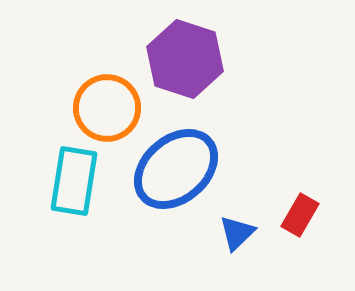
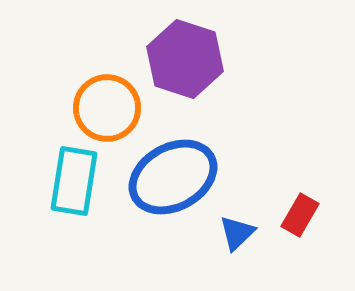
blue ellipse: moved 3 px left, 8 px down; rotated 12 degrees clockwise
